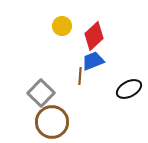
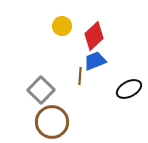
blue trapezoid: moved 2 px right
gray square: moved 3 px up
